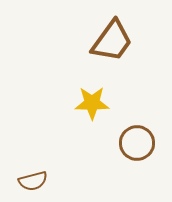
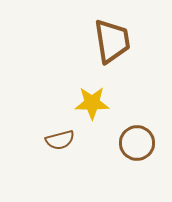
brown trapezoid: rotated 45 degrees counterclockwise
brown semicircle: moved 27 px right, 41 px up
